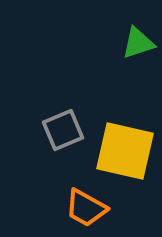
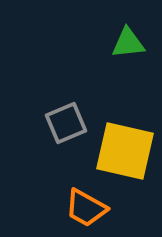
green triangle: moved 10 px left; rotated 12 degrees clockwise
gray square: moved 3 px right, 7 px up
